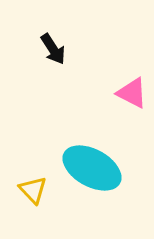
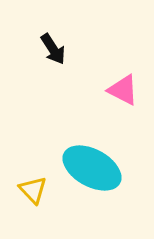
pink triangle: moved 9 px left, 3 px up
